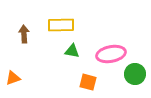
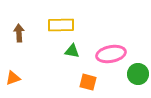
brown arrow: moved 5 px left, 1 px up
green circle: moved 3 px right
